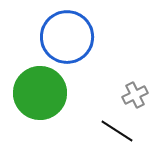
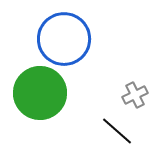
blue circle: moved 3 px left, 2 px down
black line: rotated 8 degrees clockwise
